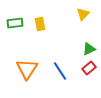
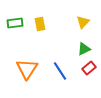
yellow triangle: moved 8 px down
green triangle: moved 5 px left
